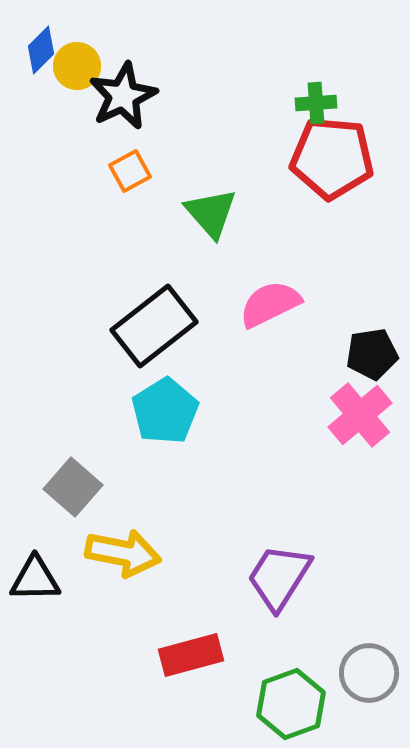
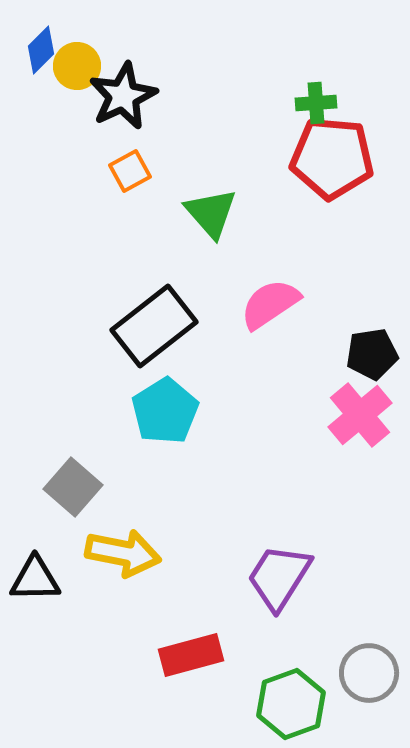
pink semicircle: rotated 8 degrees counterclockwise
